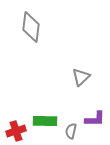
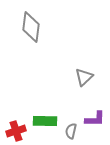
gray triangle: moved 3 px right
